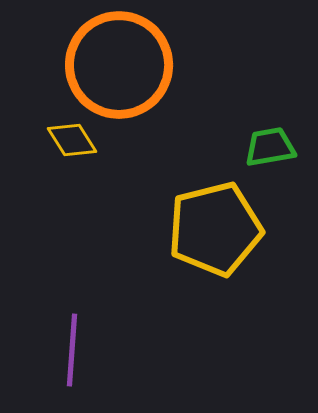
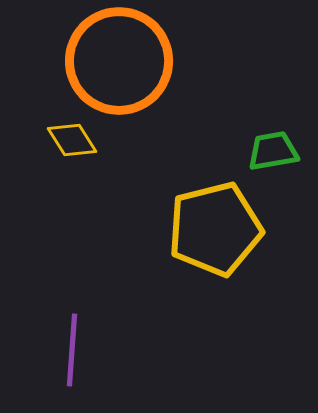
orange circle: moved 4 px up
green trapezoid: moved 3 px right, 4 px down
